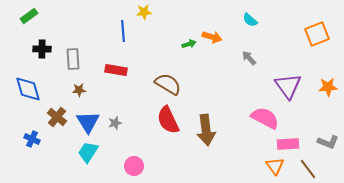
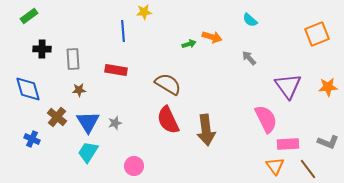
pink semicircle: moved 1 px right, 1 px down; rotated 36 degrees clockwise
